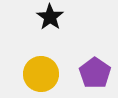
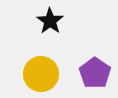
black star: moved 4 px down
